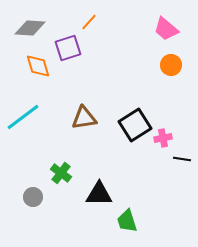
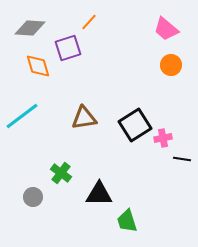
cyan line: moved 1 px left, 1 px up
